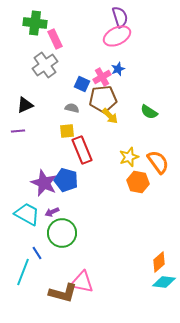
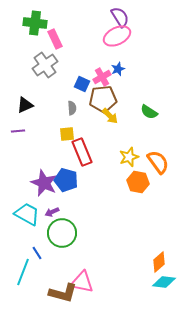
purple semicircle: rotated 15 degrees counterclockwise
gray semicircle: rotated 72 degrees clockwise
yellow square: moved 3 px down
red rectangle: moved 2 px down
